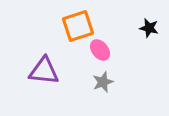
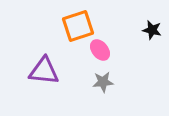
black star: moved 3 px right, 2 px down
gray star: rotated 15 degrees clockwise
